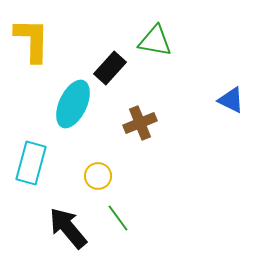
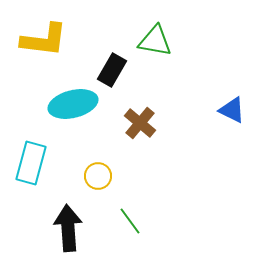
yellow L-shape: moved 12 px right; rotated 96 degrees clockwise
black rectangle: moved 2 px right, 2 px down; rotated 12 degrees counterclockwise
blue triangle: moved 1 px right, 10 px down
cyan ellipse: rotated 51 degrees clockwise
brown cross: rotated 28 degrees counterclockwise
green line: moved 12 px right, 3 px down
black arrow: rotated 36 degrees clockwise
